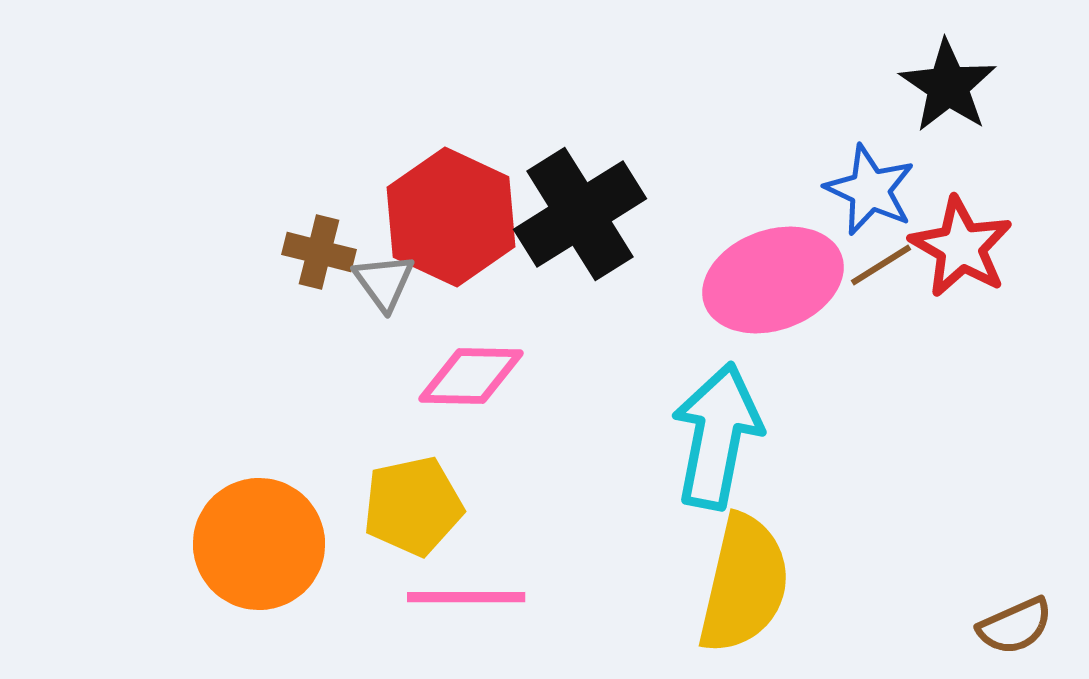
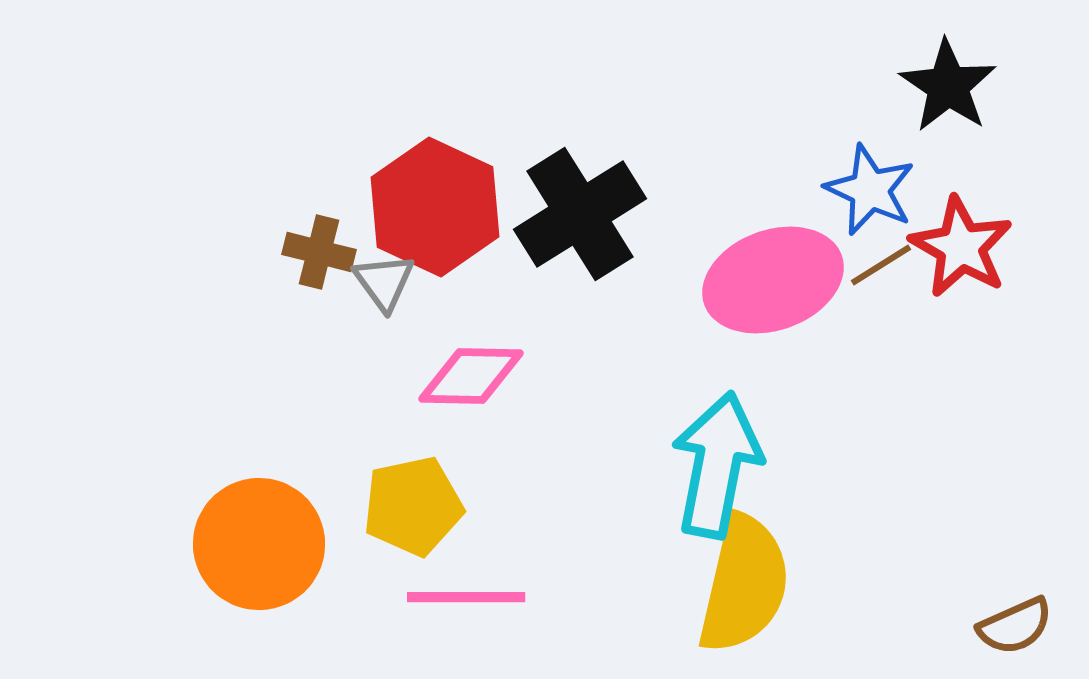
red hexagon: moved 16 px left, 10 px up
cyan arrow: moved 29 px down
